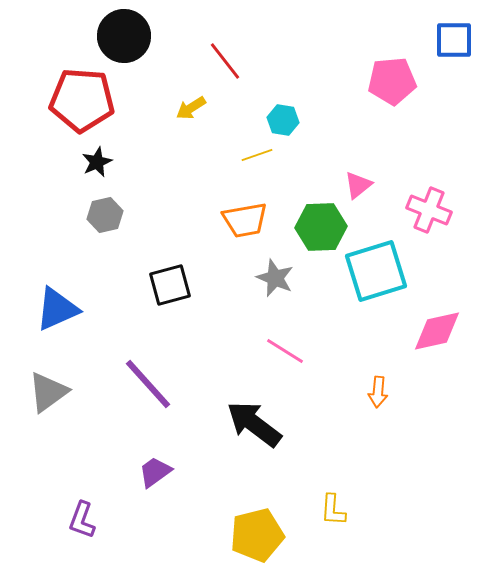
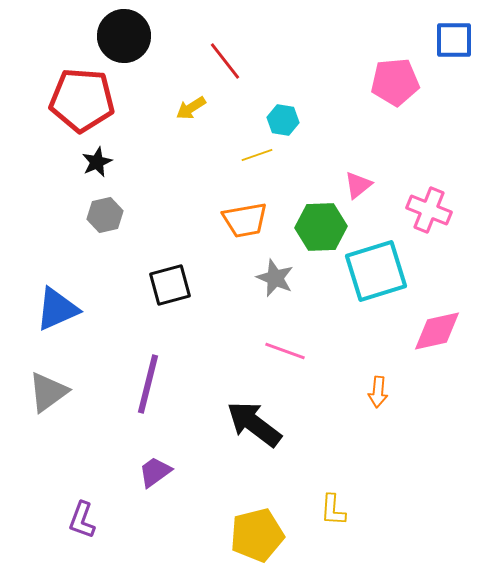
pink pentagon: moved 3 px right, 1 px down
pink line: rotated 12 degrees counterclockwise
purple line: rotated 56 degrees clockwise
